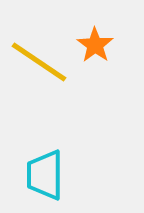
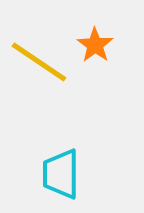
cyan trapezoid: moved 16 px right, 1 px up
